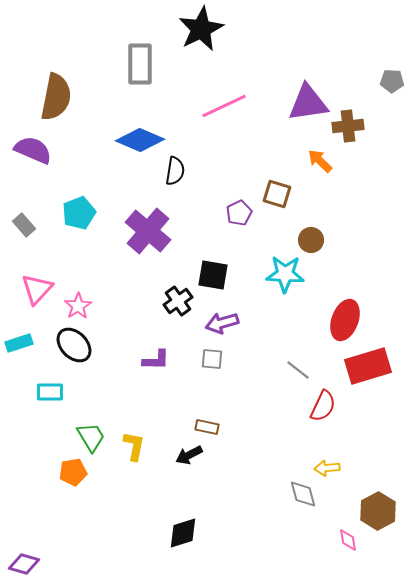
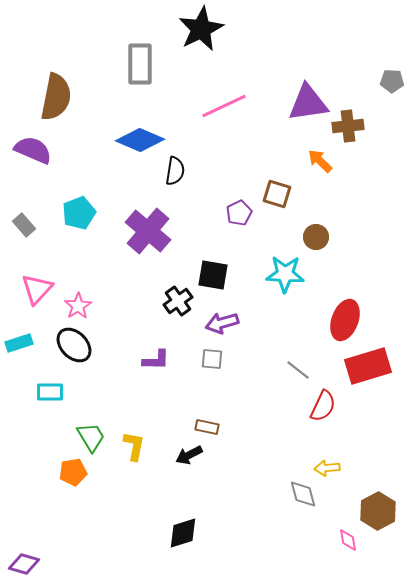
brown circle at (311, 240): moved 5 px right, 3 px up
